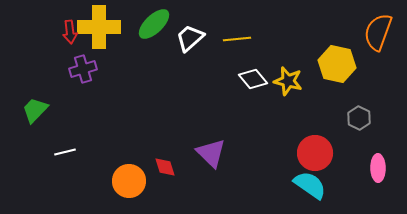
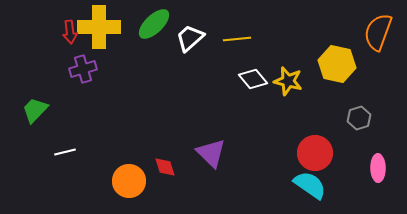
gray hexagon: rotated 15 degrees clockwise
